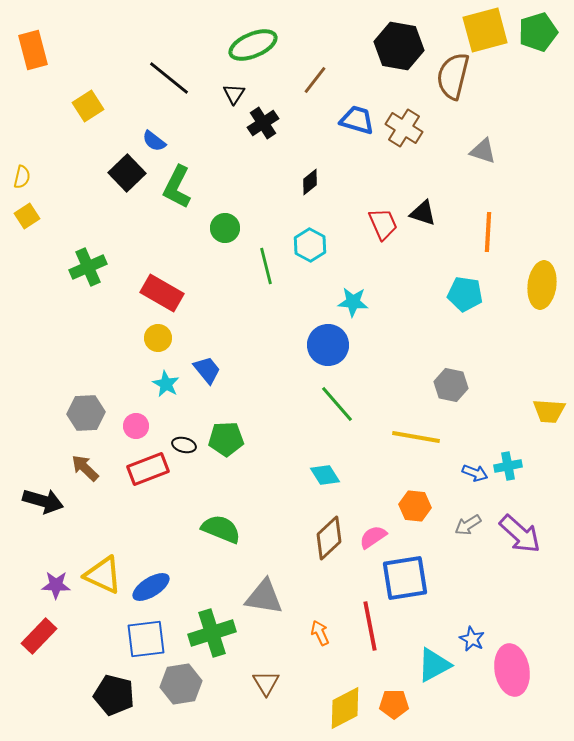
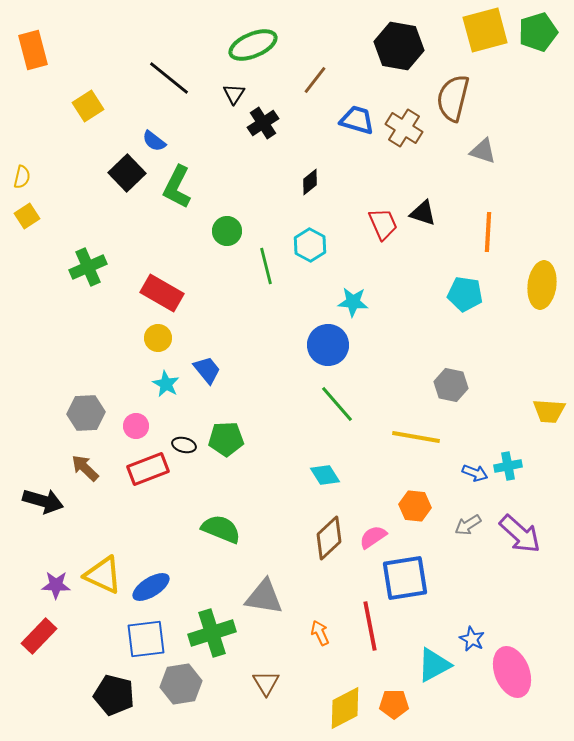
brown semicircle at (453, 76): moved 22 px down
green circle at (225, 228): moved 2 px right, 3 px down
pink ellipse at (512, 670): moved 2 px down; rotated 12 degrees counterclockwise
